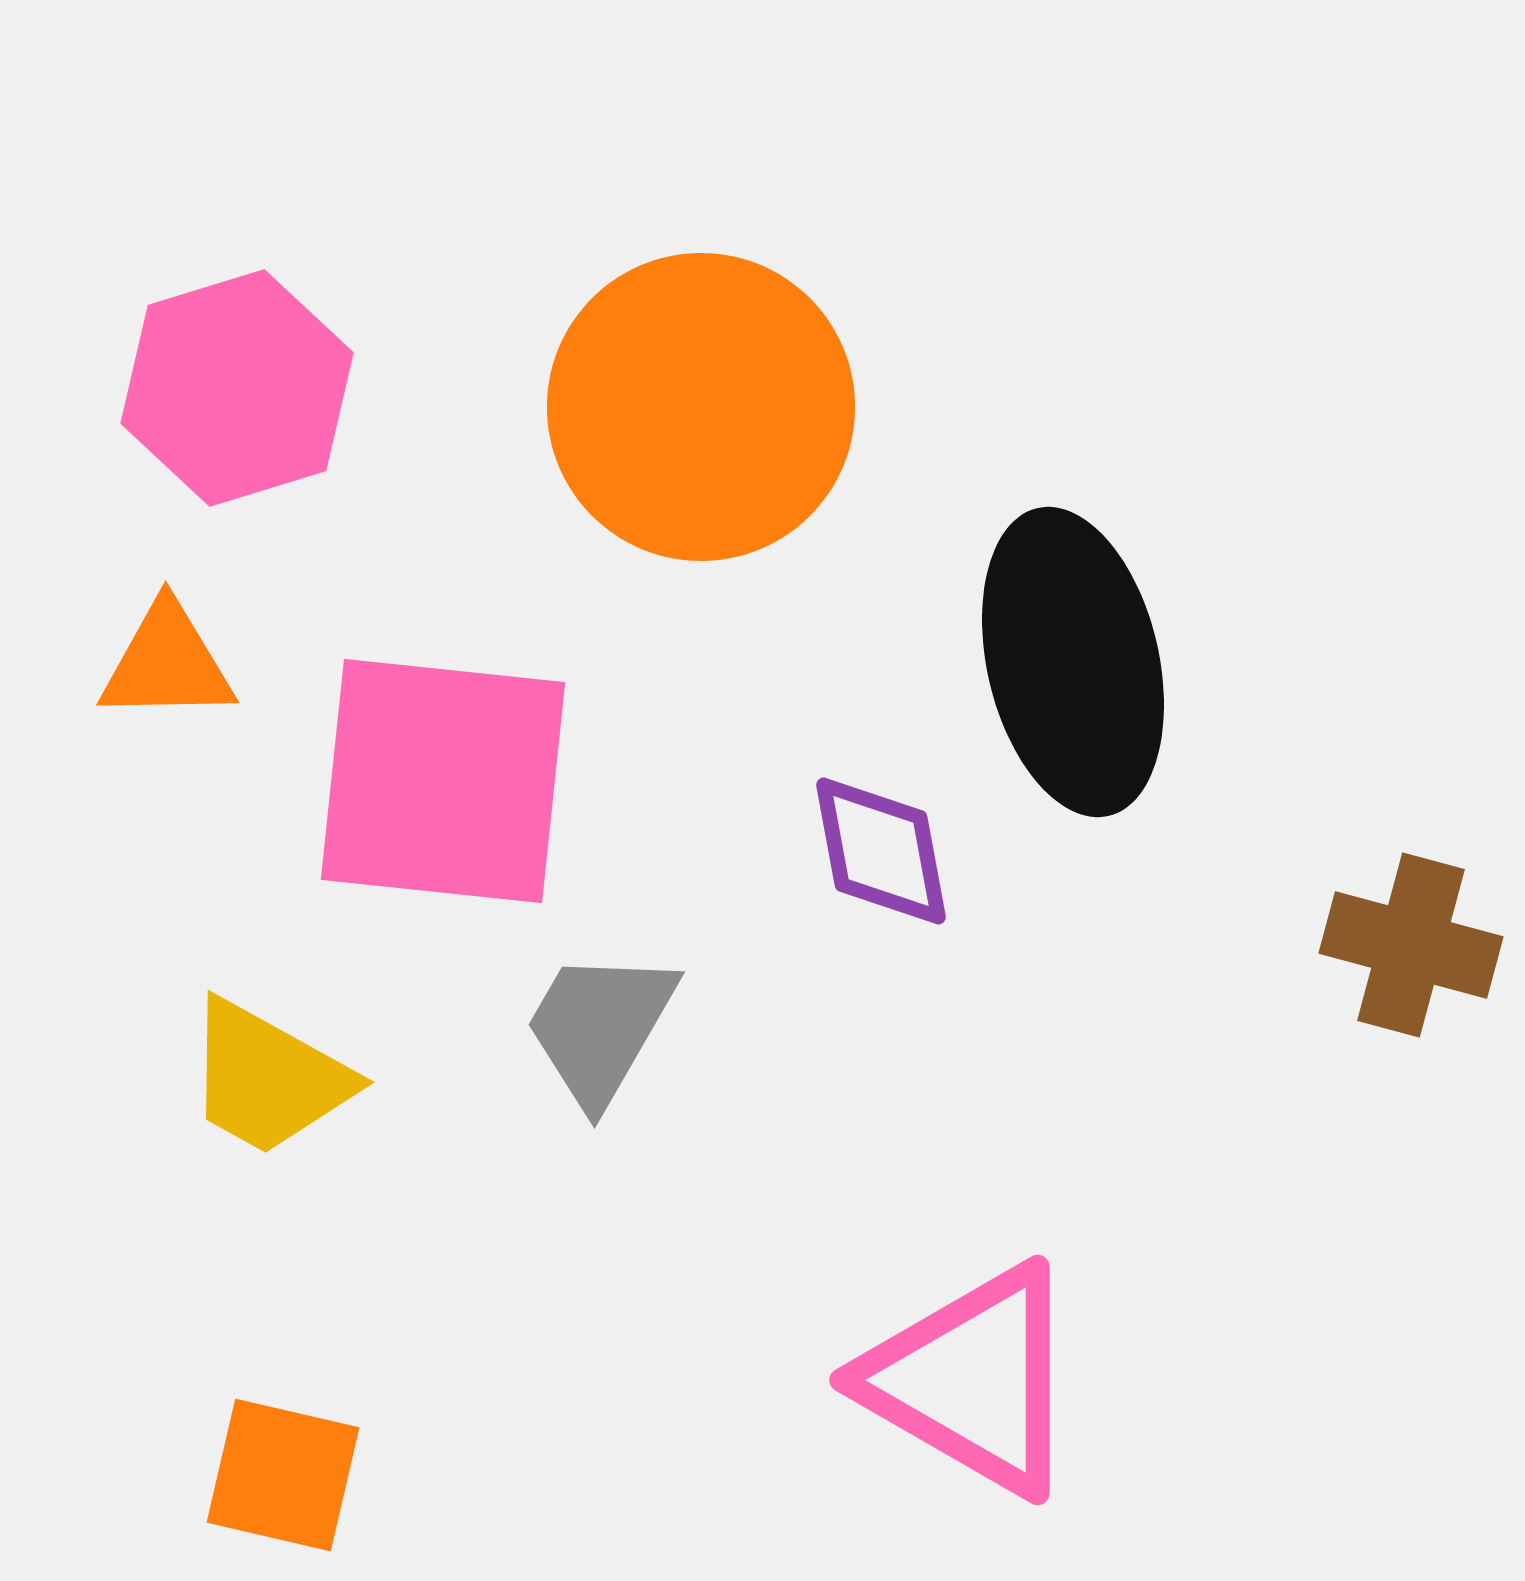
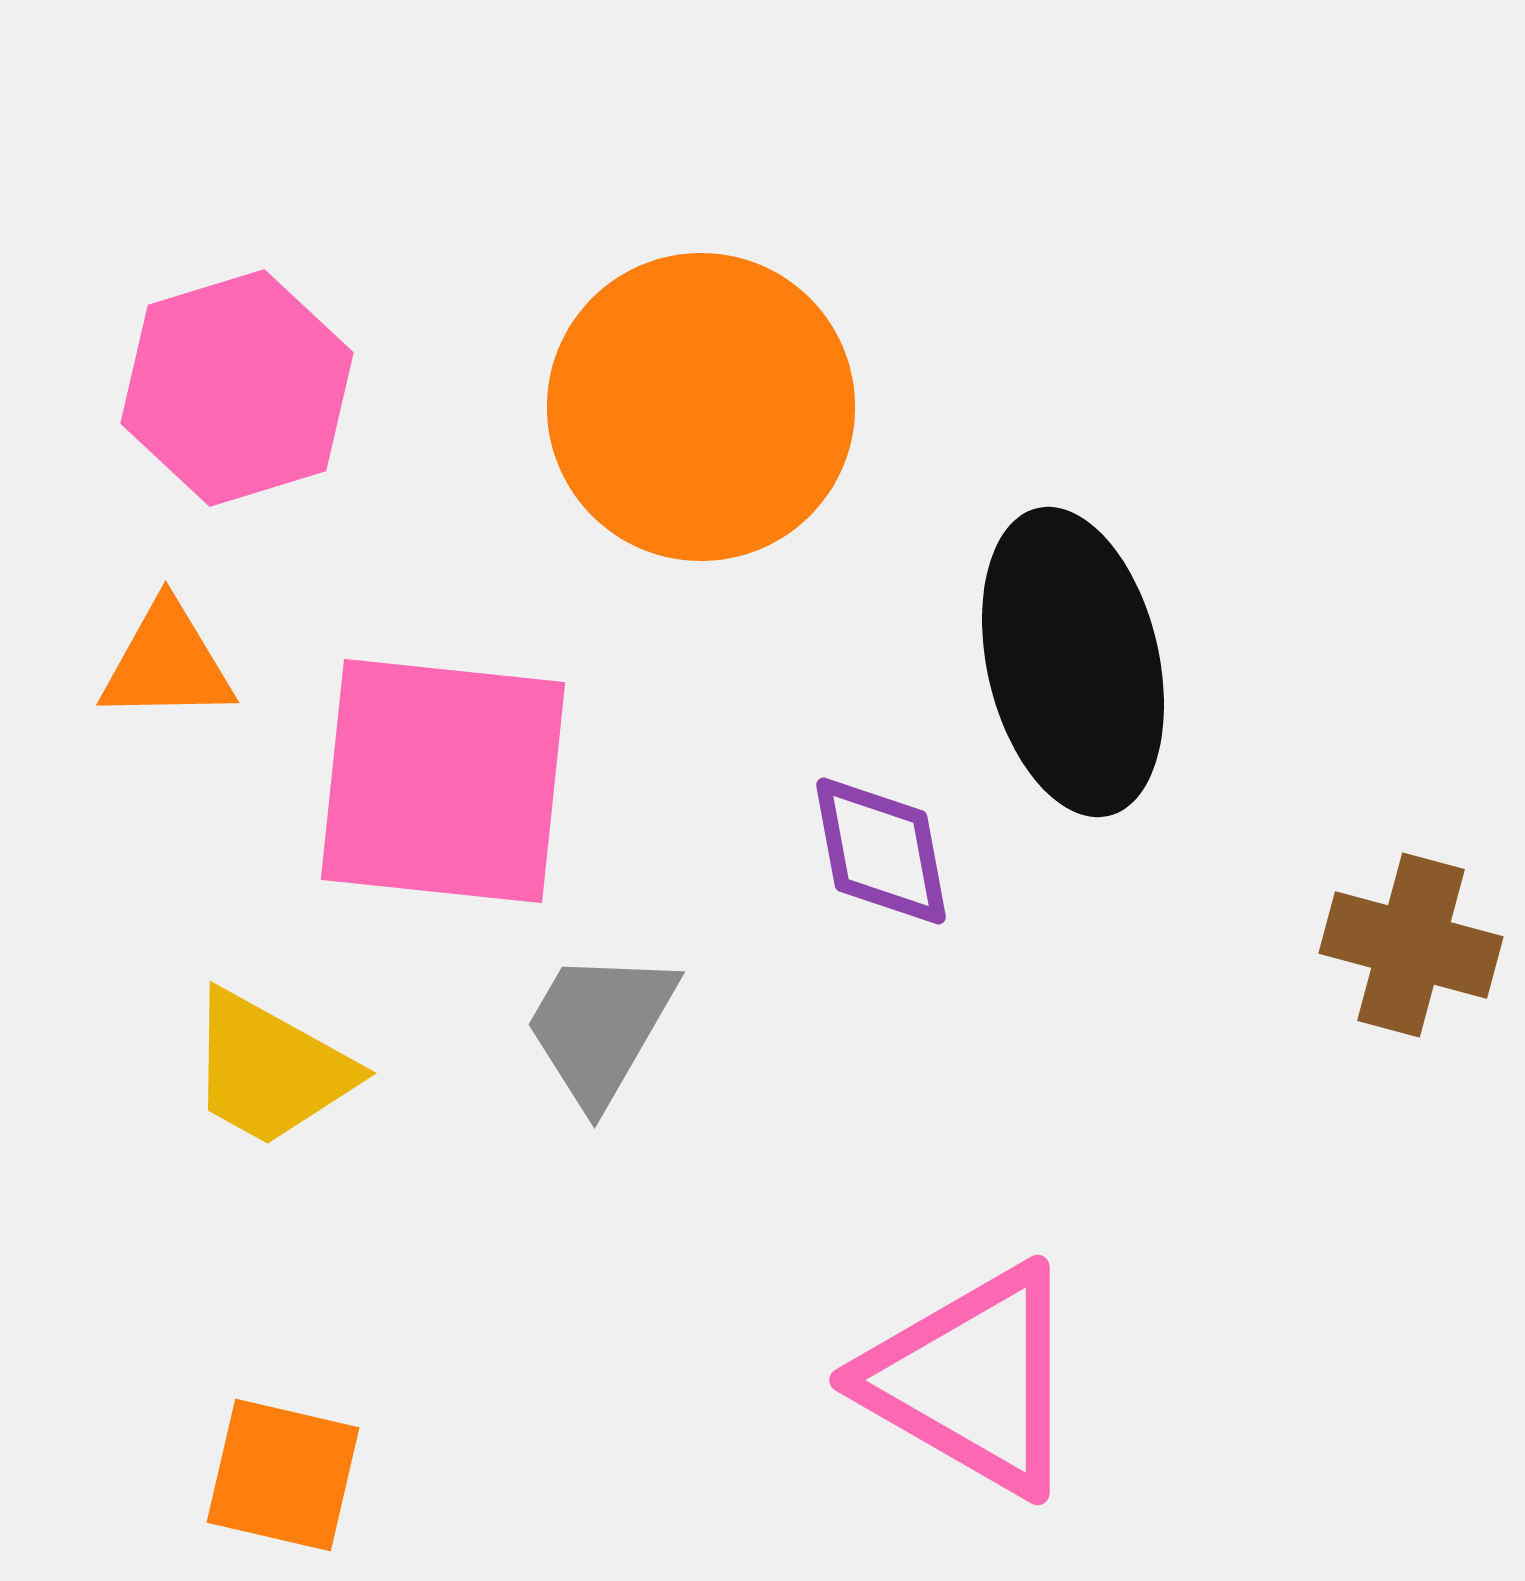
yellow trapezoid: moved 2 px right, 9 px up
